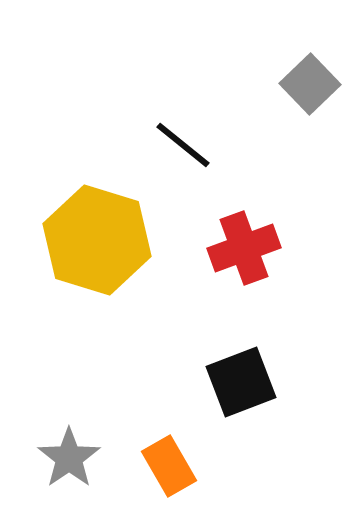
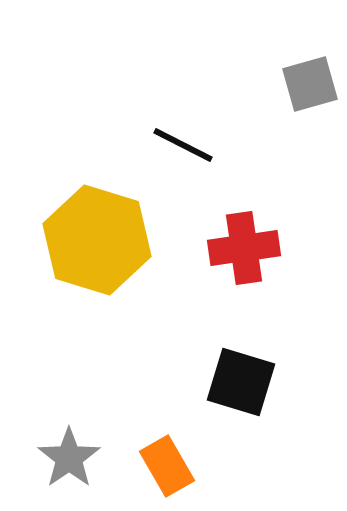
gray square: rotated 28 degrees clockwise
black line: rotated 12 degrees counterclockwise
red cross: rotated 12 degrees clockwise
black square: rotated 38 degrees clockwise
orange rectangle: moved 2 px left
